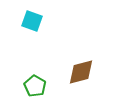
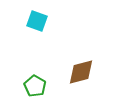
cyan square: moved 5 px right
